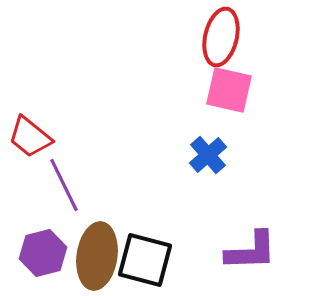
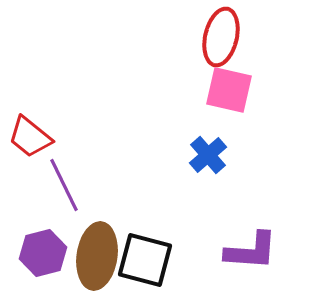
purple L-shape: rotated 6 degrees clockwise
